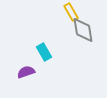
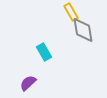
purple semicircle: moved 2 px right, 11 px down; rotated 24 degrees counterclockwise
